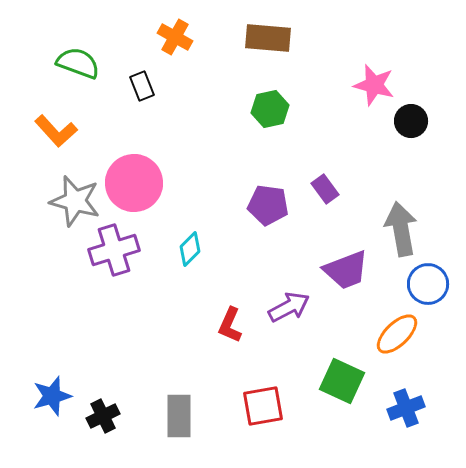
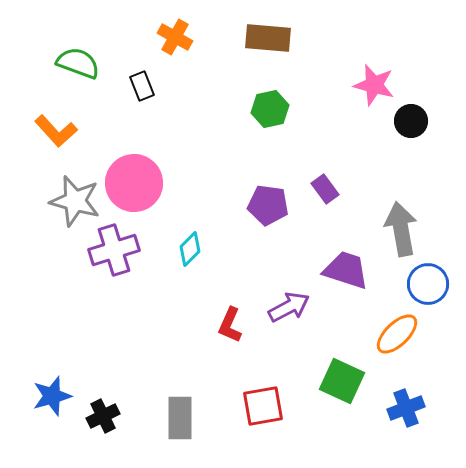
purple trapezoid: rotated 141 degrees counterclockwise
gray rectangle: moved 1 px right, 2 px down
